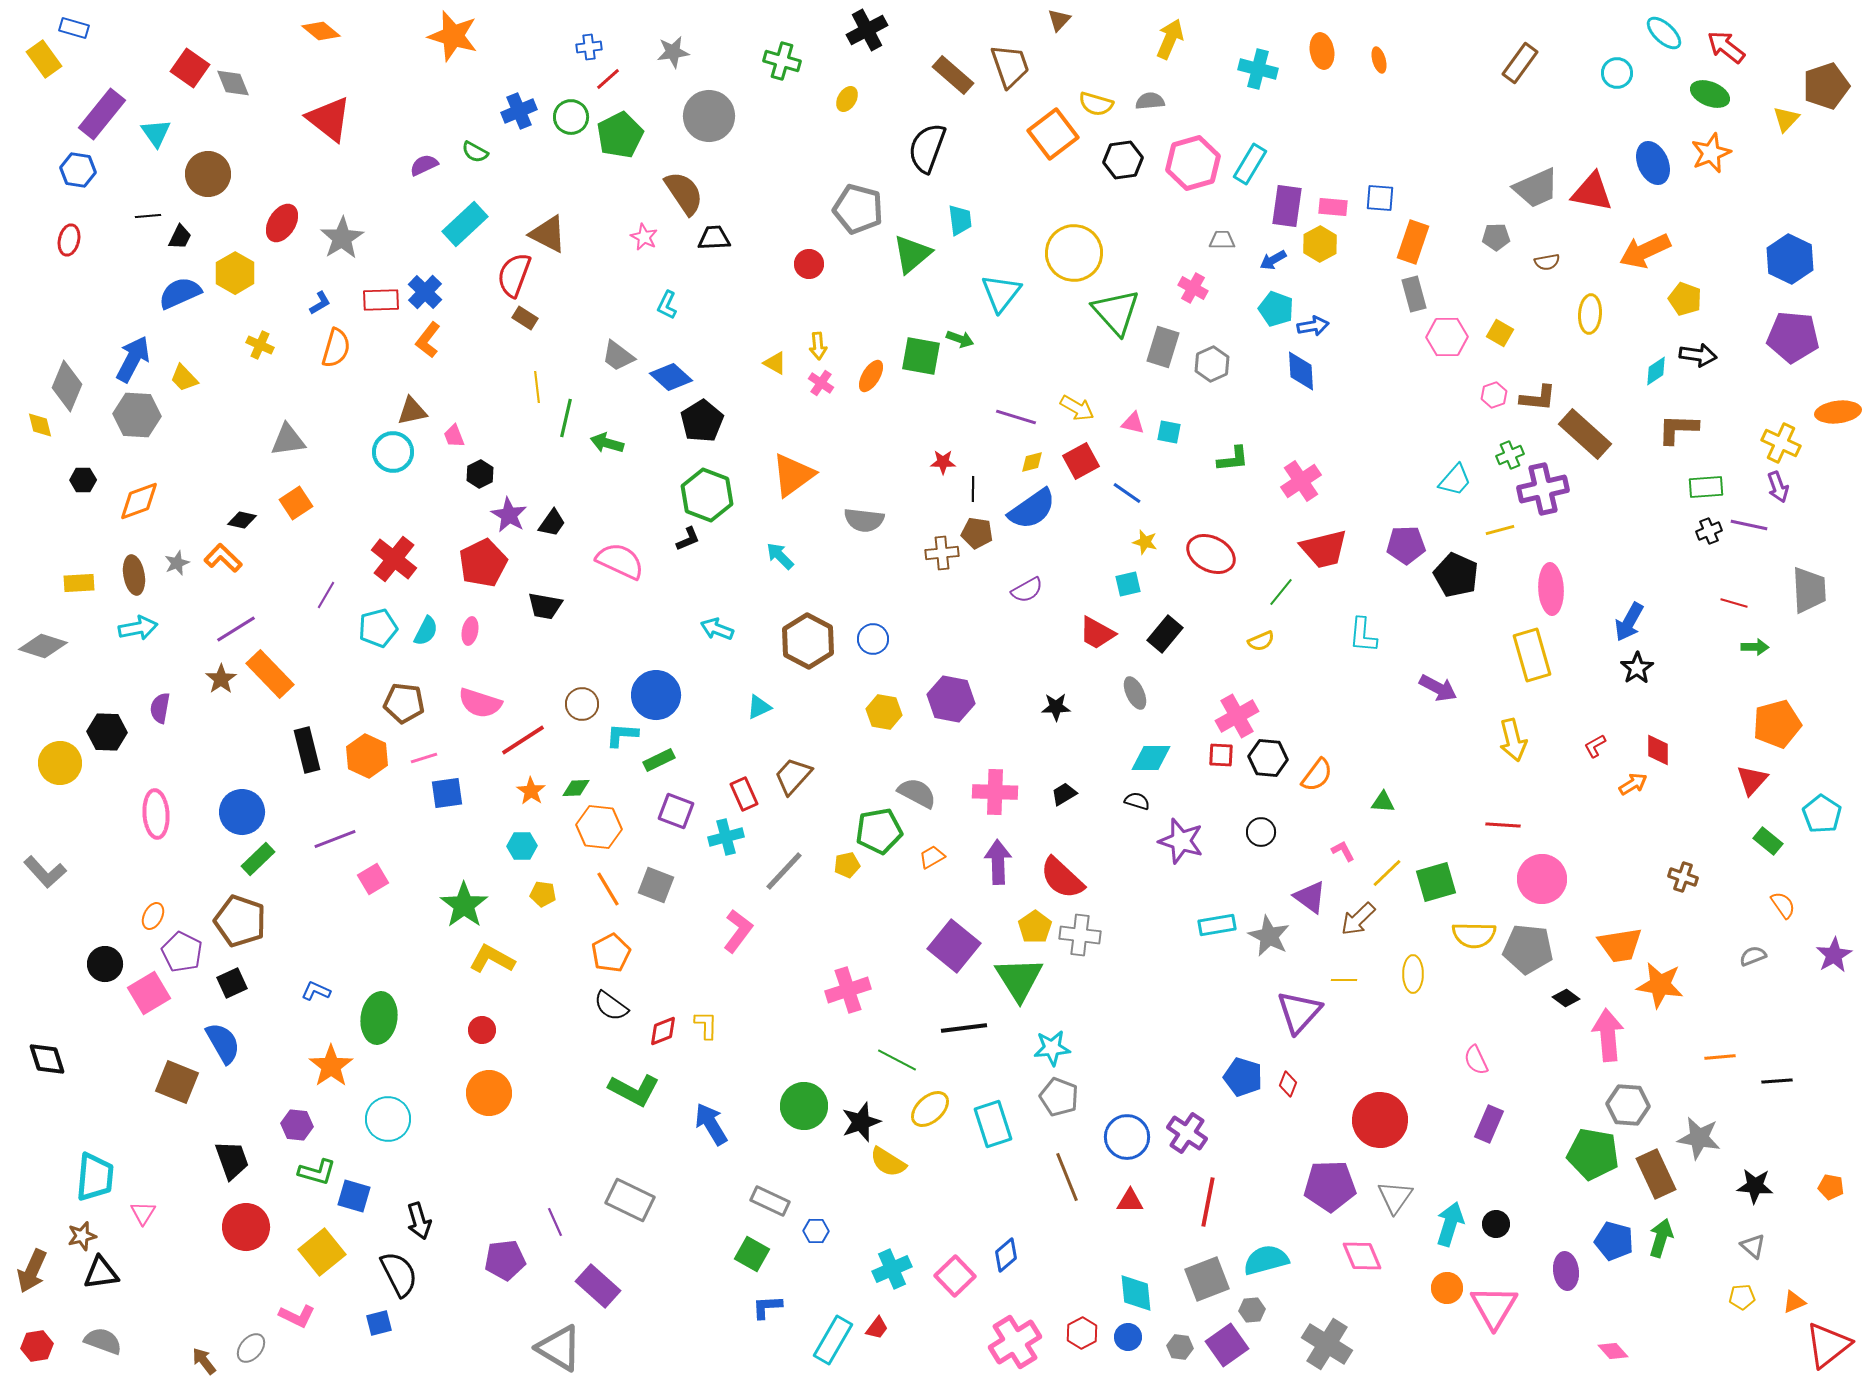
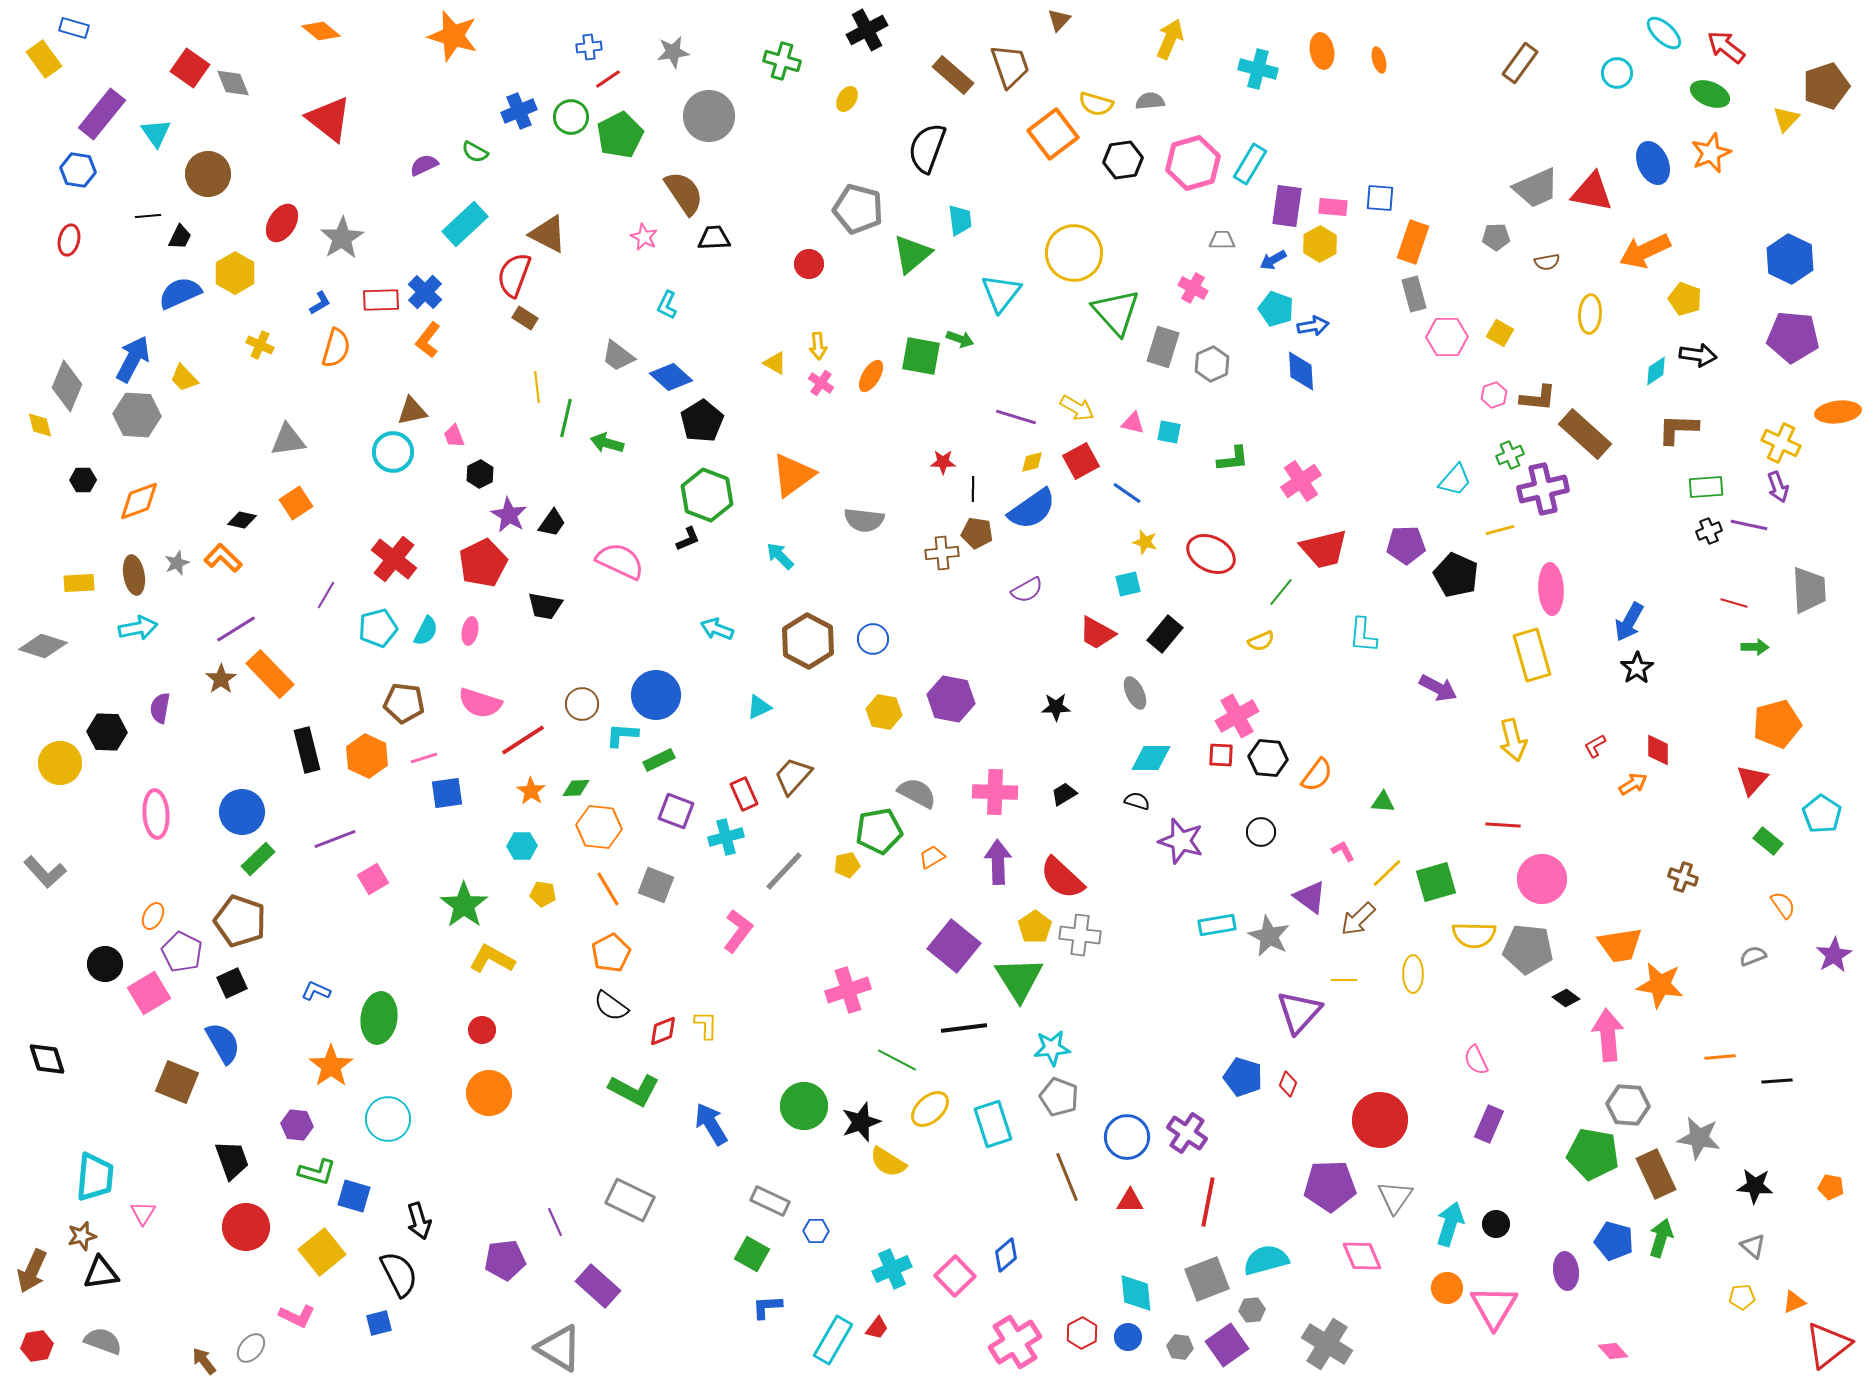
red line at (608, 79): rotated 8 degrees clockwise
